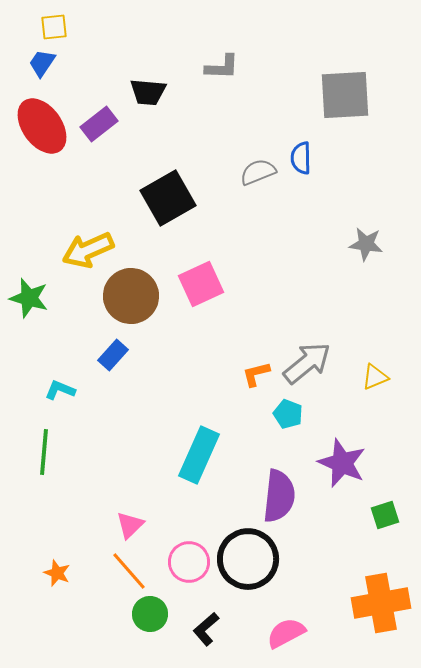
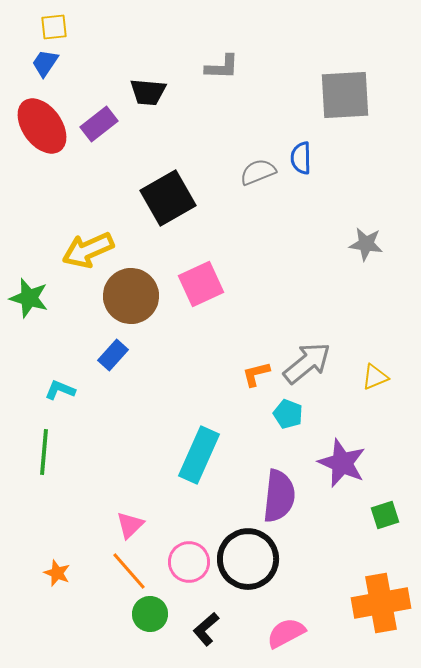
blue trapezoid: moved 3 px right
